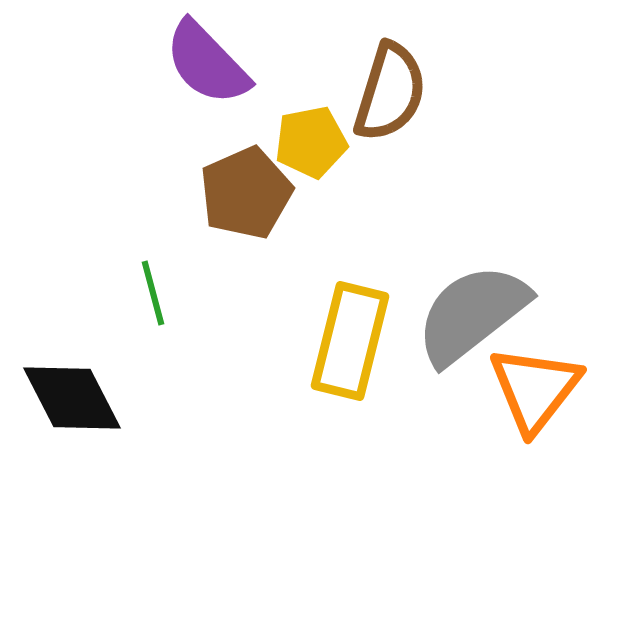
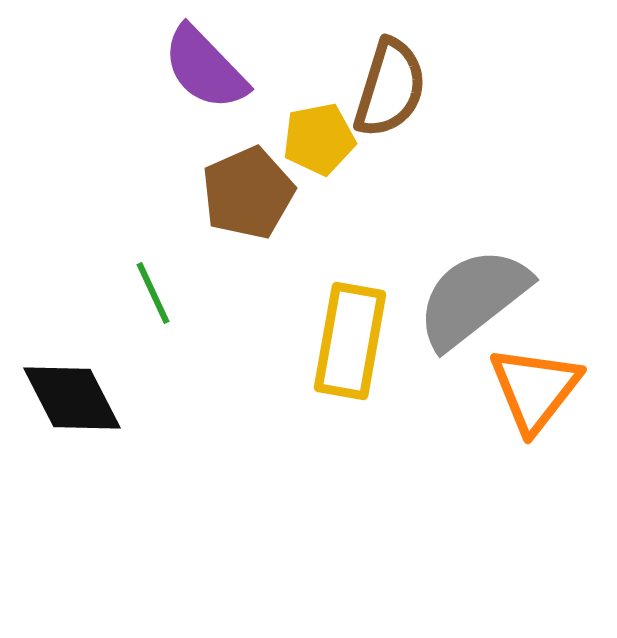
purple semicircle: moved 2 px left, 5 px down
brown semicircle: moved 4 px up
yellow pentagon: moved 8 px right, 3 px up
brown pentagon: moved 2 px right
green line: rotated 10 degrees counterclockwise
gray semicircle: moved 1 px right, 16 px up
yellow rectangle: rotated 4 degrees counterclockwise
